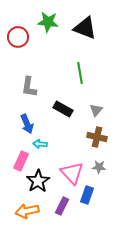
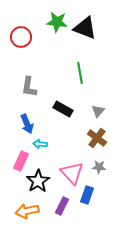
green star: moved 9 px right
red circle: moved 3 px right
gray triangle: moved 2 px right, 1 px down
brown cross: moved 1 px down; rotated 24 degrees clockwise
